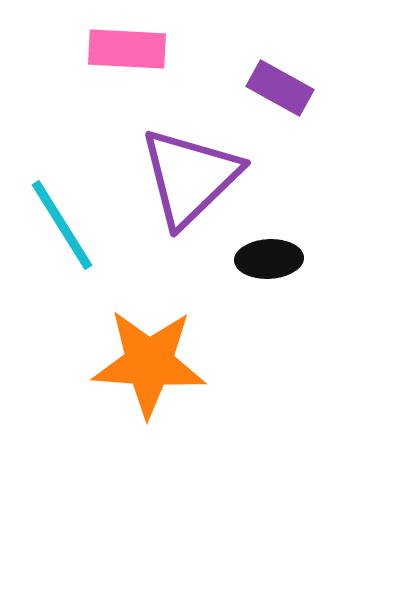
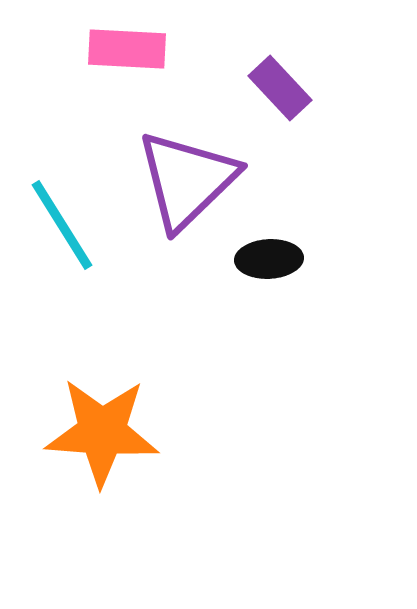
purple rectangle: rotated 18 degrees clockwise
purple triangle: moved 3 px left, 3 px down
orange star: moved 47 px left, 69 px down
